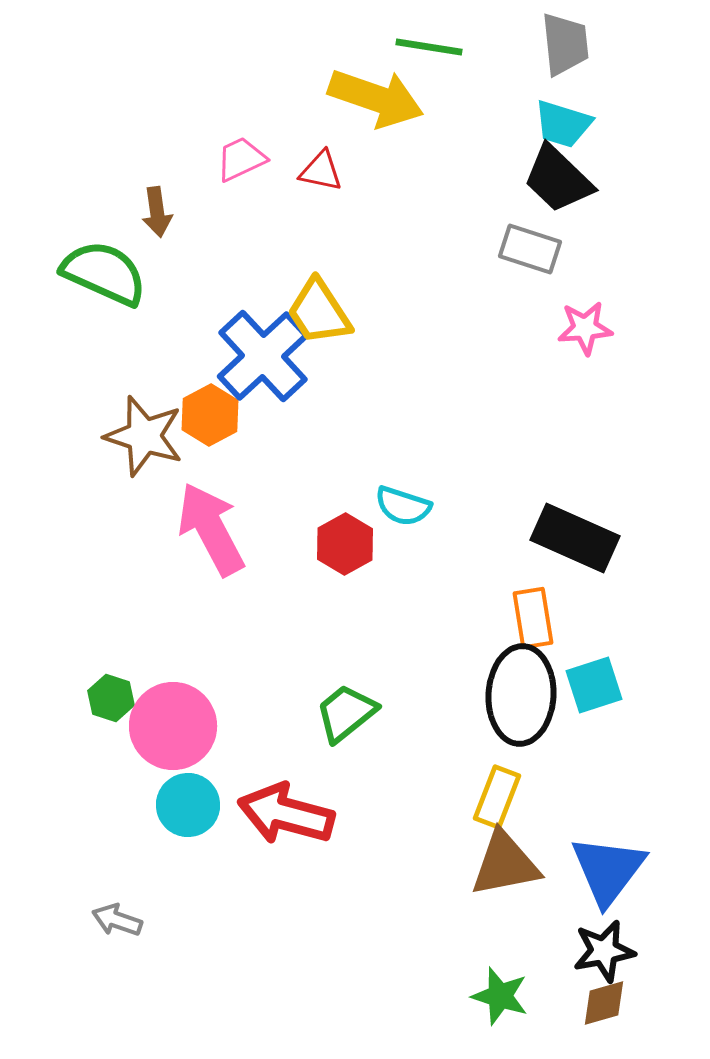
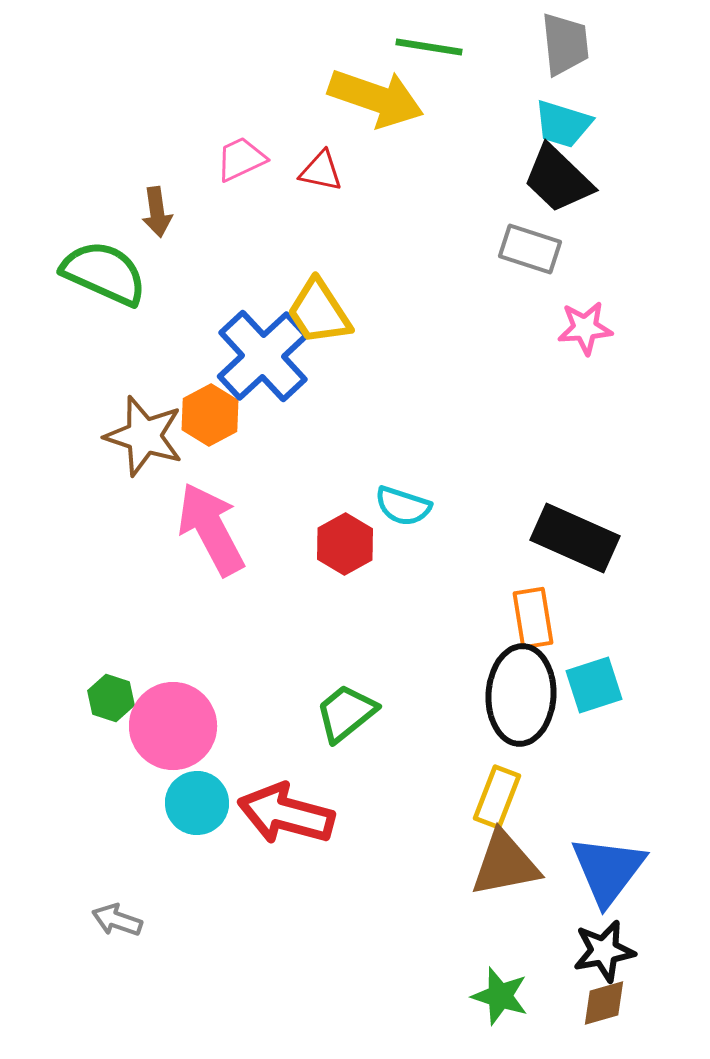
cyan circle: moved 9 px right, 2 px up
